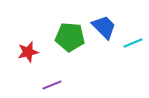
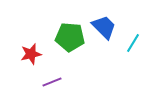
cyan line: rotated 36 degrees counterclockwise
red star: moved 3 px right, 2 px down
purple line: moved 3 px up
